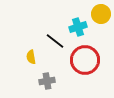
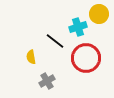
yellow circle: moved 2 px left
red circle: moved 1 px right, 2 px up
gray cross: rotated 21 degrees counterclockwise
